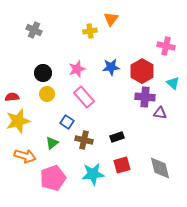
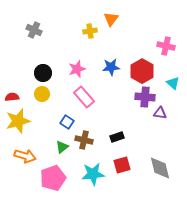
yellow circle: moved 5 px left
green triangle: moved 10 px right, 4 px down
